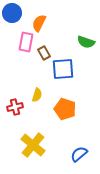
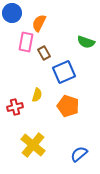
blue square: moved 1 px right, 3 px down; rotated 20 degrees counterclockwise
orange pentagon: moved 3 px right, 3 px up
